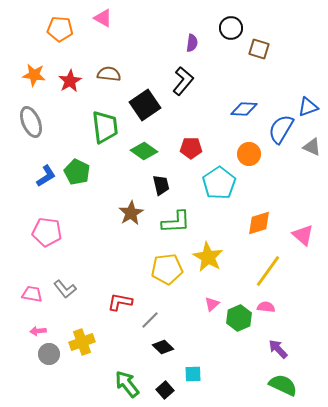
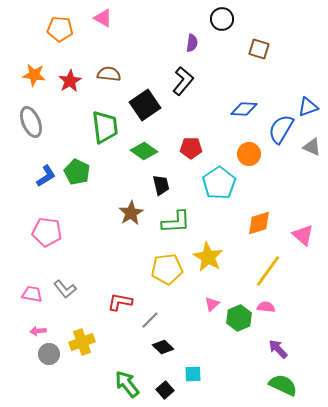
black circle at (231, 28): moved 9 px left, 9 px up
